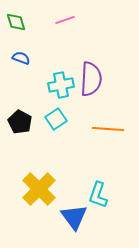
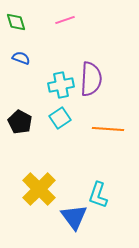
cyan square: moved 4 px right, 1 px up
